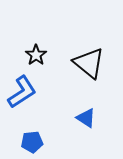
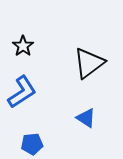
black star: moved 13 px left, 9 px up
black triangle: rotated 44 degrees clockwise
blue pentagon: moved 2 px down
